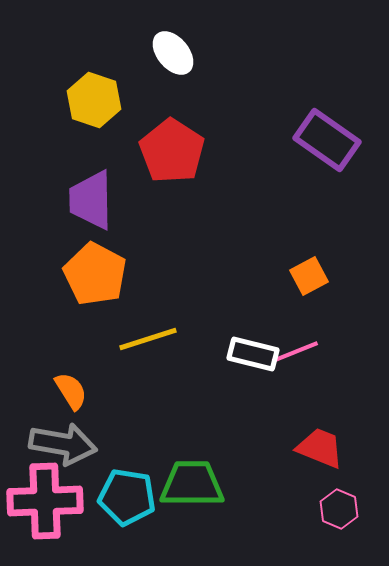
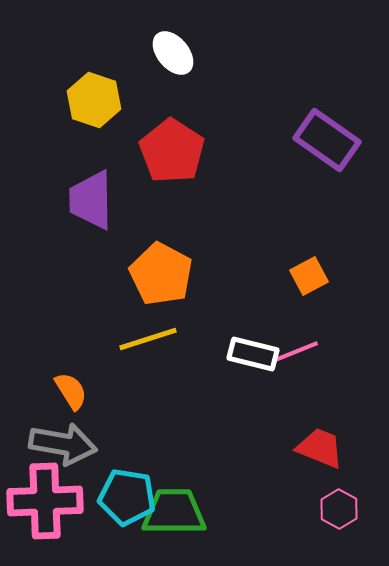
orange pentagon: moved 66 px right
green trapezoid: moved 18 px left, 28 px down
pink hexagon: rotated 6 degrees clockwise
